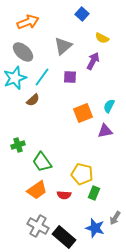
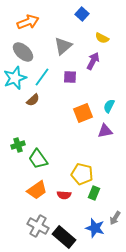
green trapezoid: moved 4 px left, 3 px up
